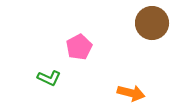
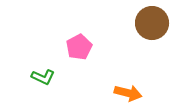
green L-shape: moved 6 px left, 1 px up
orange arrow: moved 3 px left
